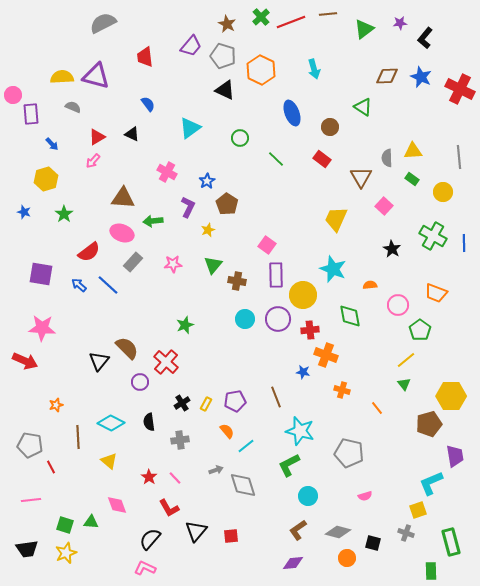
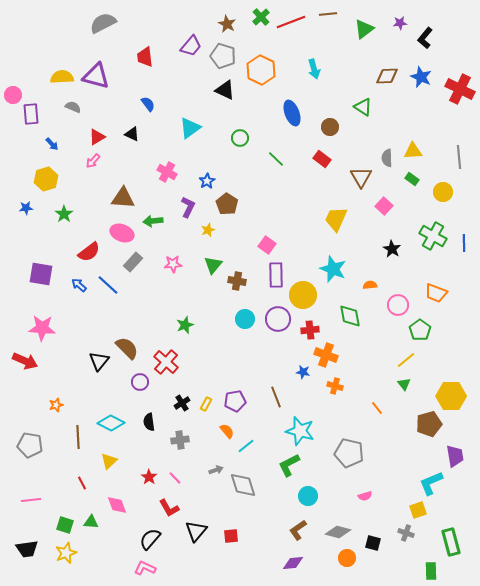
blue star at (24, 212): moved 2 px right, 4 px up; rotated 24 degrees counterclockwise
orange cross at (342, 390): moved 7 px left, 4 px up
yellow triangle at (109, 461): rotated 36 degrees clockwise
red line at (51, 467): moved 31 px right, 16 px down
